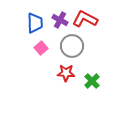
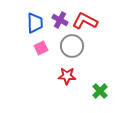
red L-shape: moved 2 px down
pink square: rotated 16 degrees clockwise
red star: moved 1 px right, 3 px down
green cross: moved 8 px right, 10 px down
